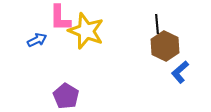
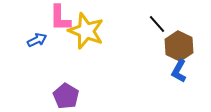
black line: rotated 36 degrees counterclockwise
brown hexagon: moved 14 px right
blue L-shape: moved 1 px left, 1 px up; rotated 20 degrees counterclockwise
